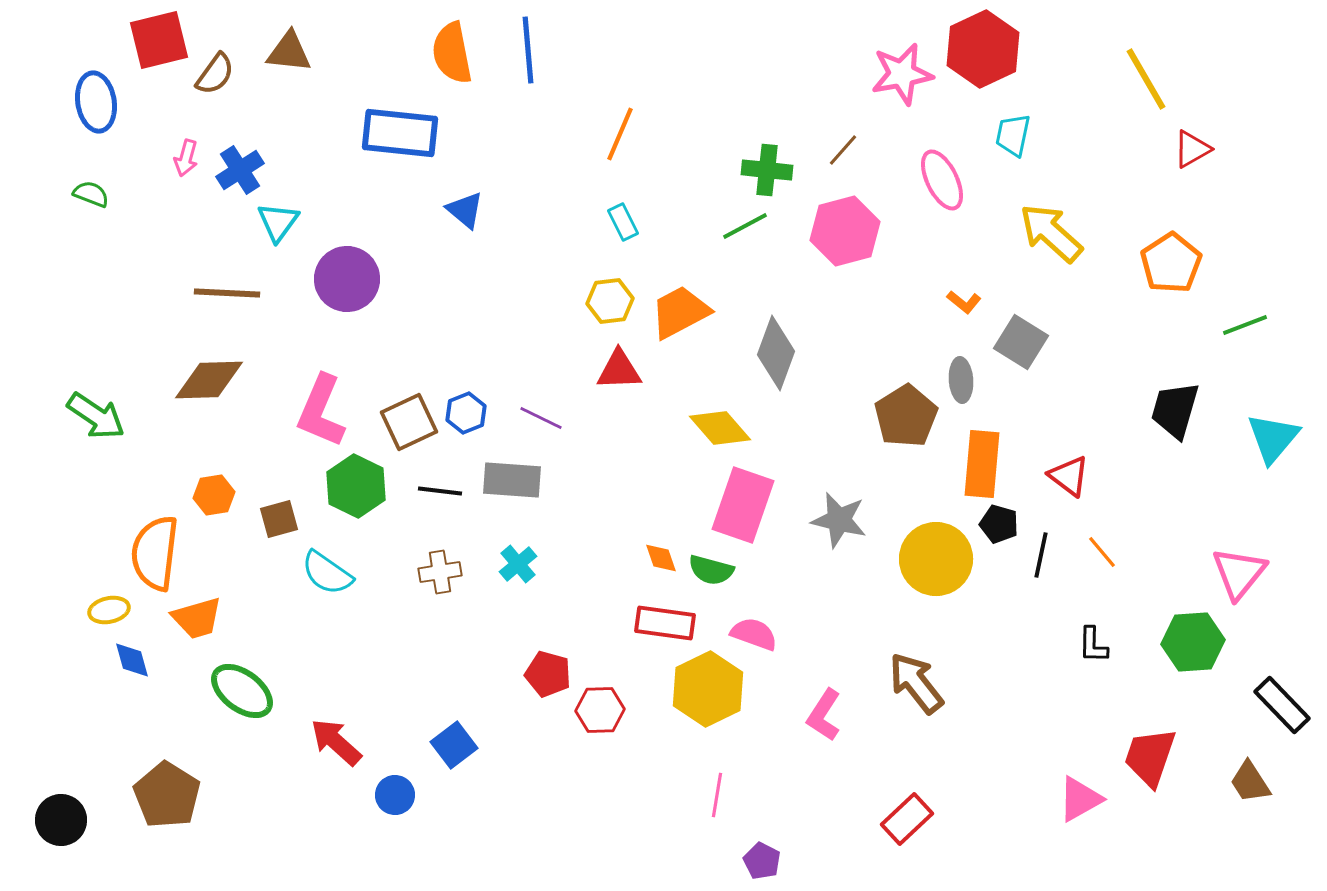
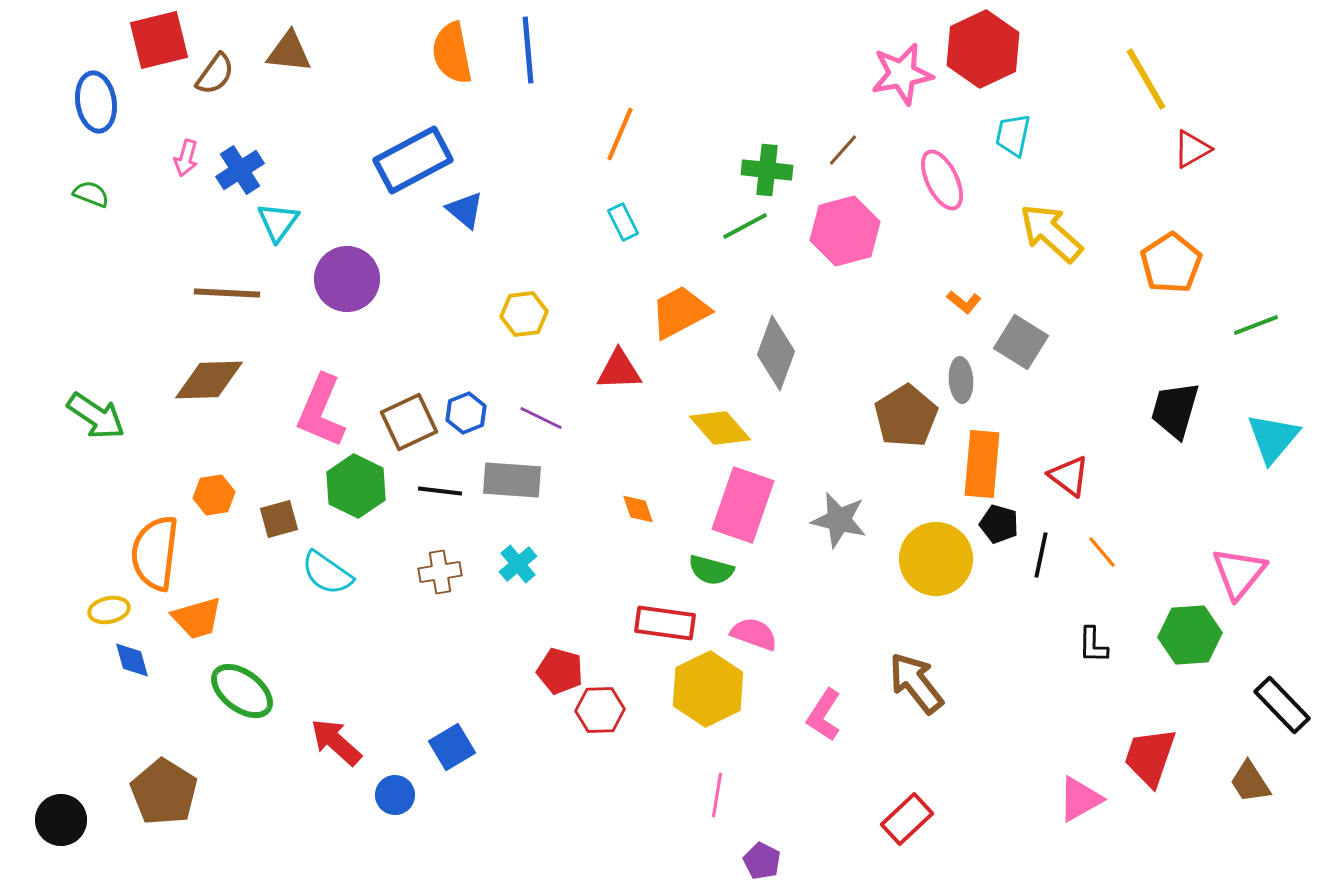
blue rectangle at (400, 133): moved 13 px right, 27 px down; rotated 34 degrees counterclockwise
yellow hexagon at (610, 301): moved 86 px left, 13 px down
green line at (1245, 325): moved 11 px right
orange diamond at (661, 558): moved 23 px left, 49 px up
green hexagon at (1193, 642): moved 3 px left, 7 px up
red pentagon at (548, 674): moved 12 px right, 3 px up
blue square at (454, 745): moved 2 px left, 2 px down; rotated 6 degrees clockwise
brown pentagon at (167, 795): moved 3 px left, 3 px up
